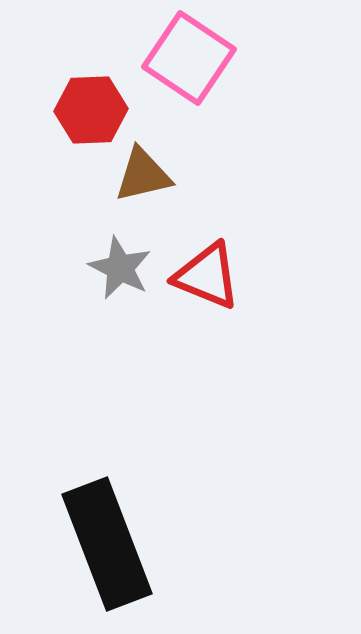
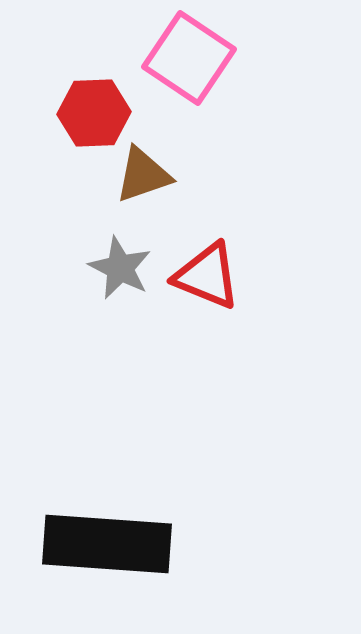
red hexagon: moved 3 px right, 3 px down
brown triangle: rotated 6 degrees counterclockwise
black rectangle: rotated 65 degrees counterclockwise
